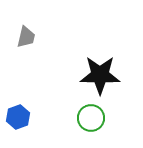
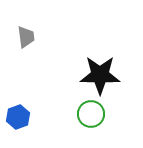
gray trapezoid: rotated 20 degrees counterclockwise
green circle: moved 4 px up
